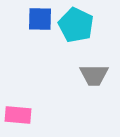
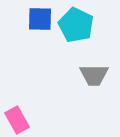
pink rectangle: moved 1 px left, 5 px down; rotated 56 degrees clockwise
